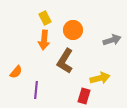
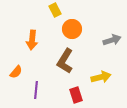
yellow rectangle: moved 10 px right, 8 px up
orange circle: moved 1 px left, 1 px up
orange arrow: moved 12 px left
yellow arrow: moved 1 px right, 1 px up
red rectangle: moved 8 px left, 1 px up; rotated 35 degrees counterclockwise
